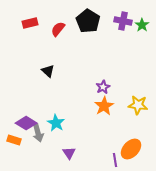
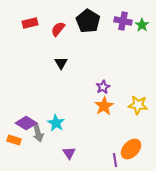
black triangle: moved 13 px right, 8 px up; rotated 16 degrees clockwise
